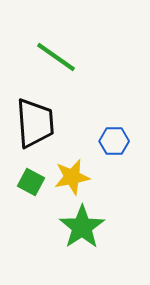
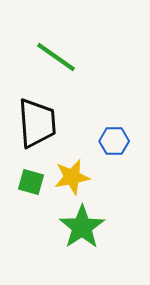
black trapezoid: moved 2 px right
green square: rotated 12 degrees counterclockwise
